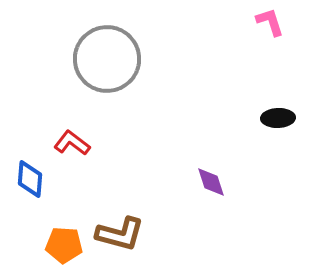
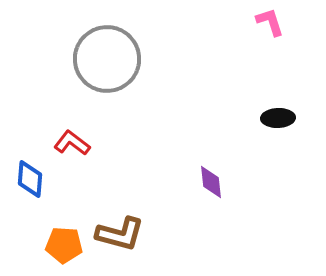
purple diamond: rotated 12 degrees clockwise
